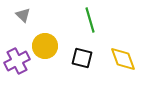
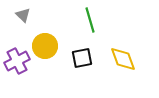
black square: rotated 25 degrees counterclockwise
